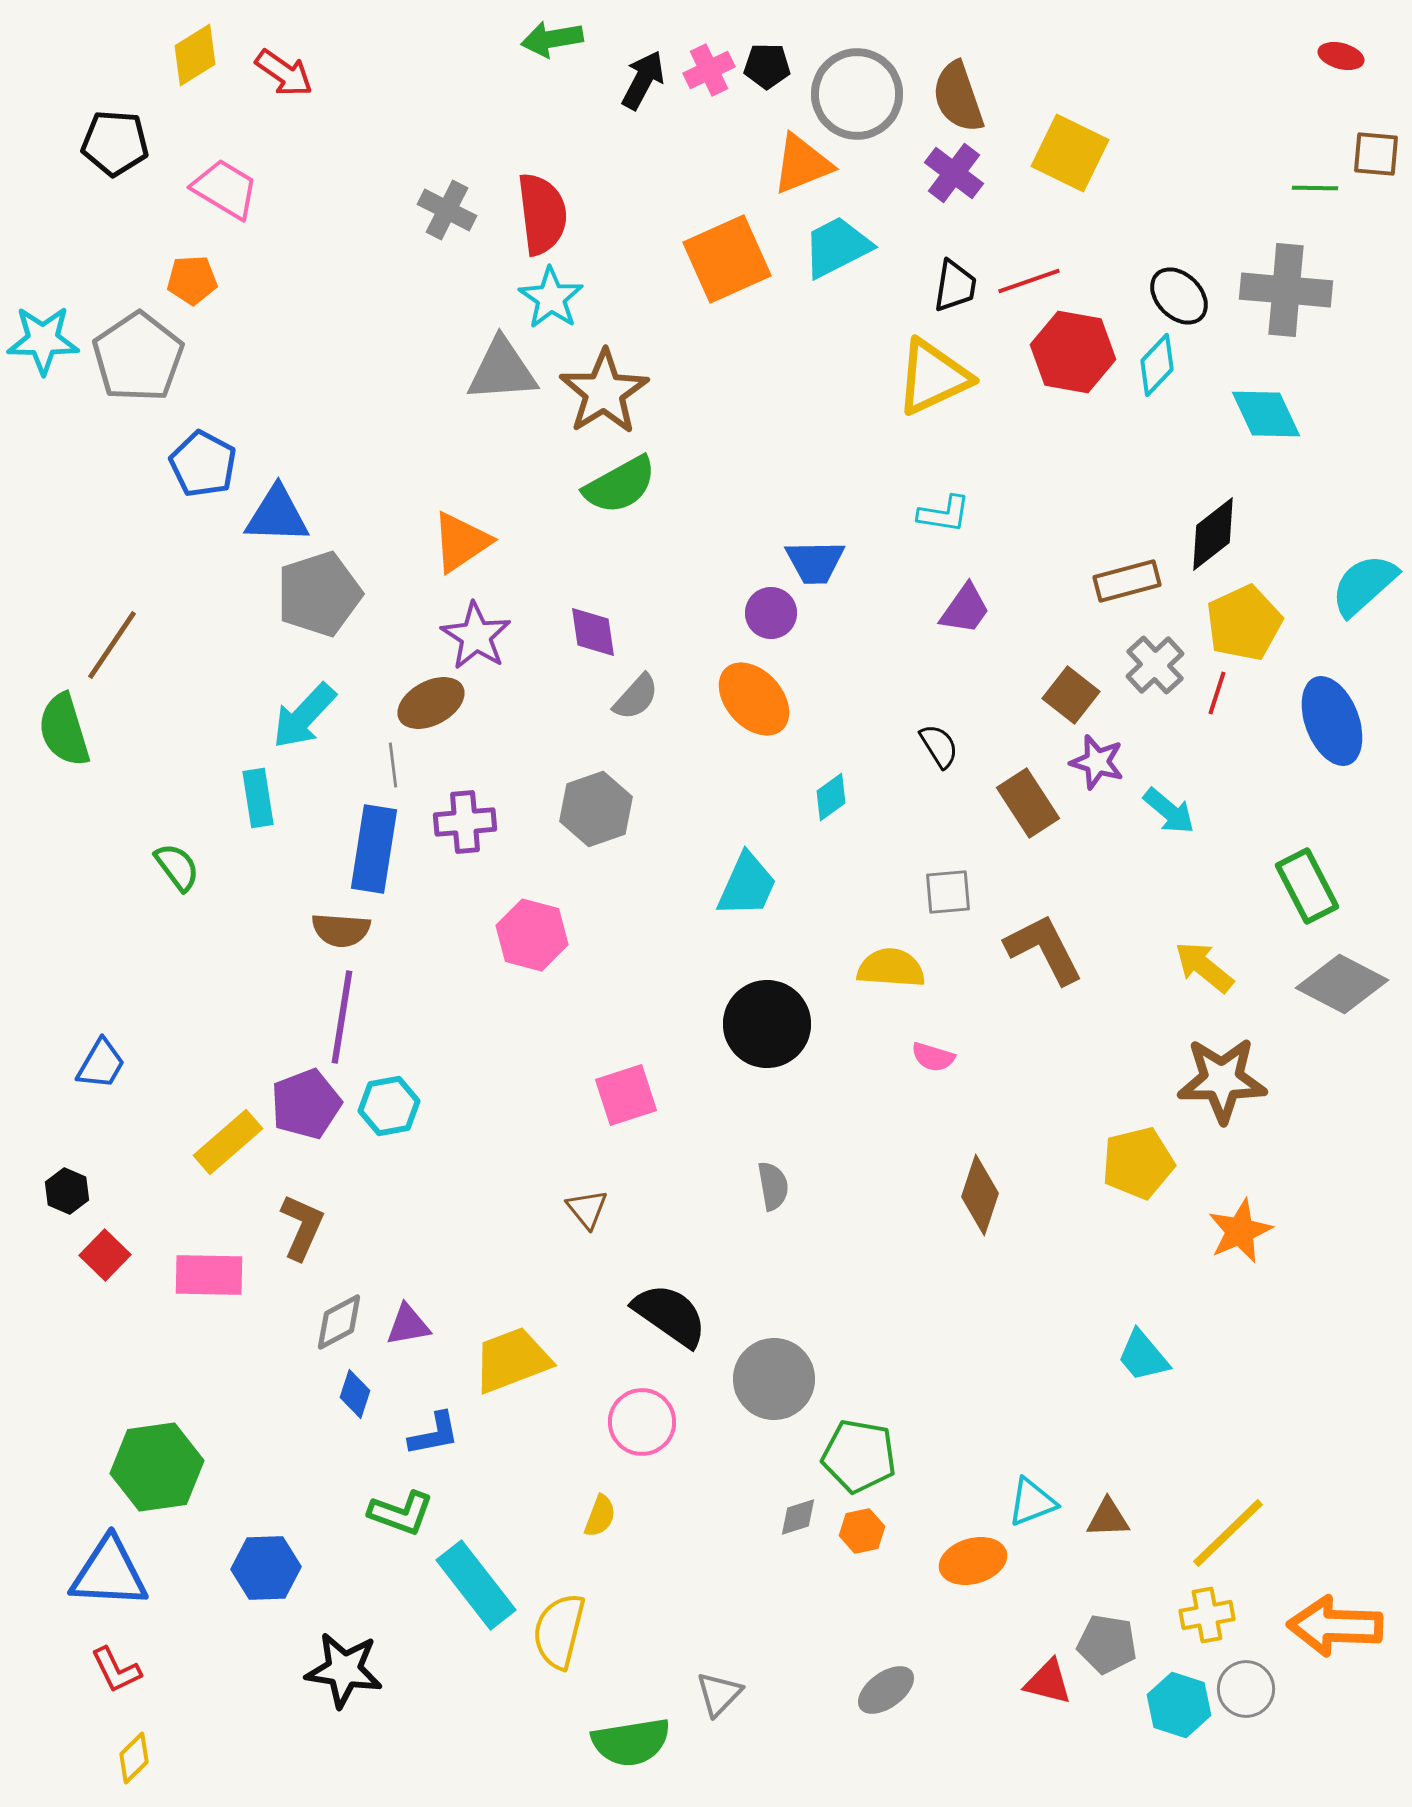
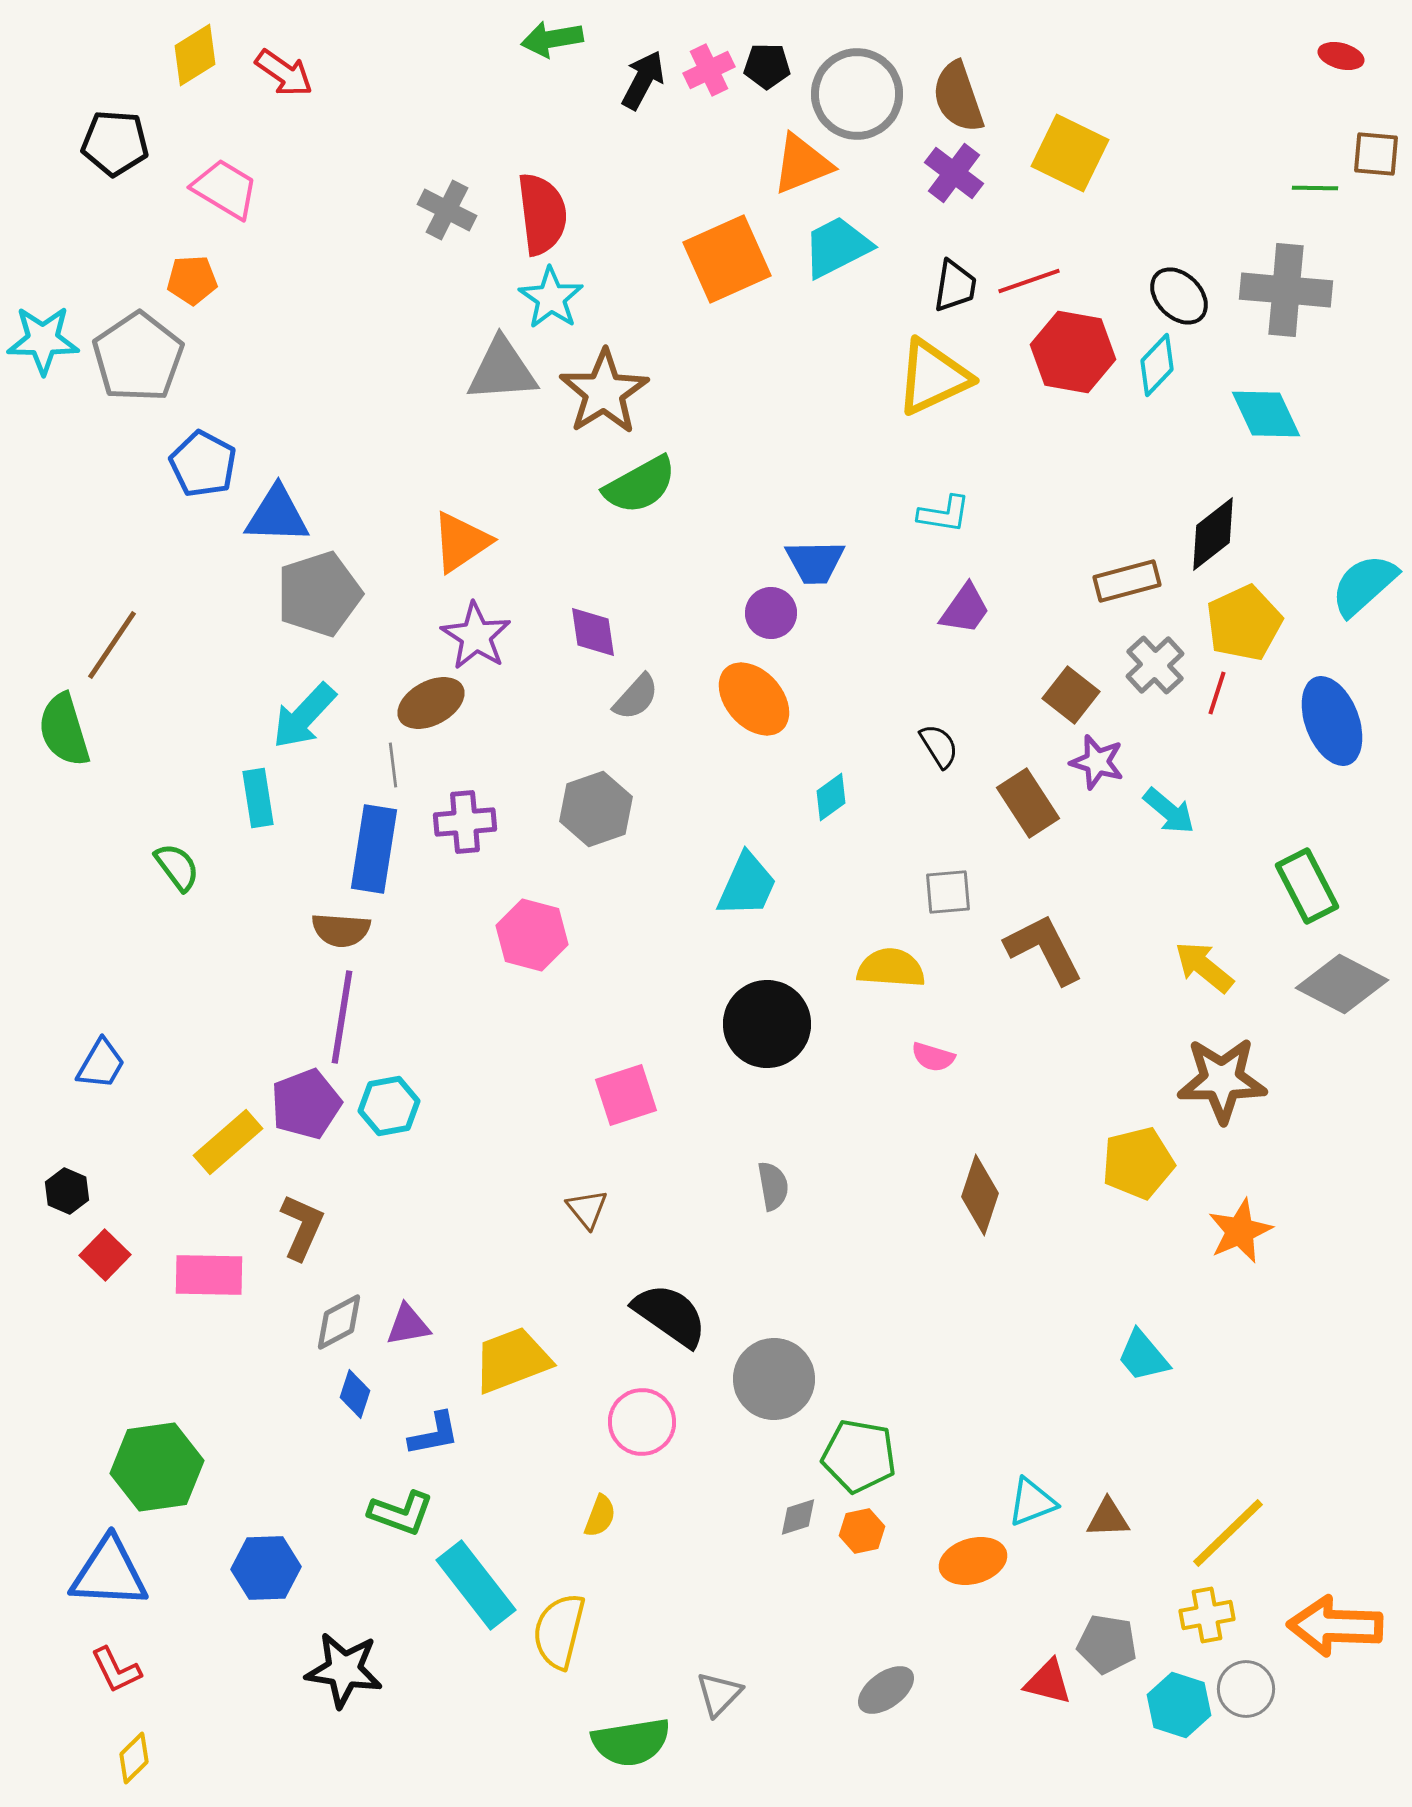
green semicircle at (620, 485): moved 20 px right
